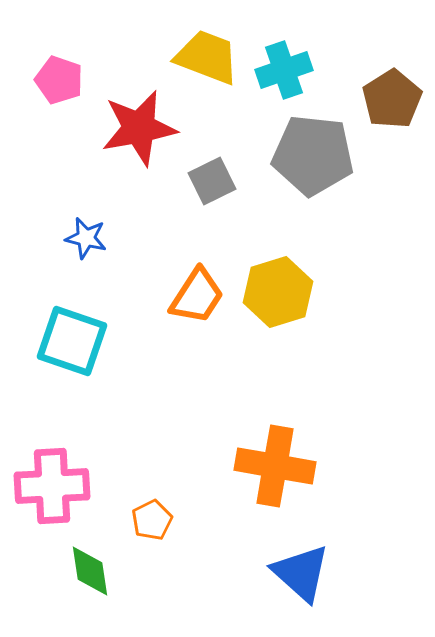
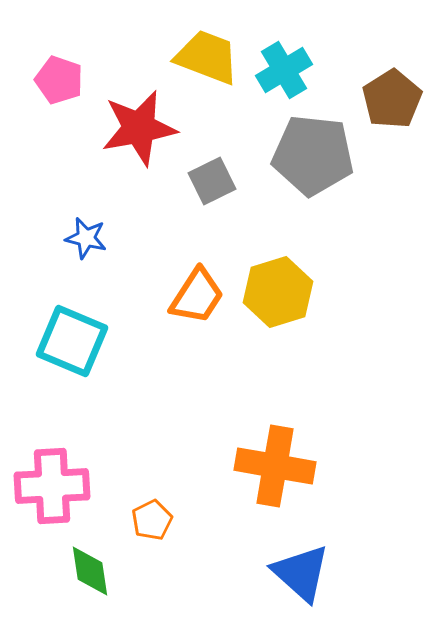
cyan cross: rotated 12 degrees counterclockwise
cyan square: rotated 4 degrees clockwise
